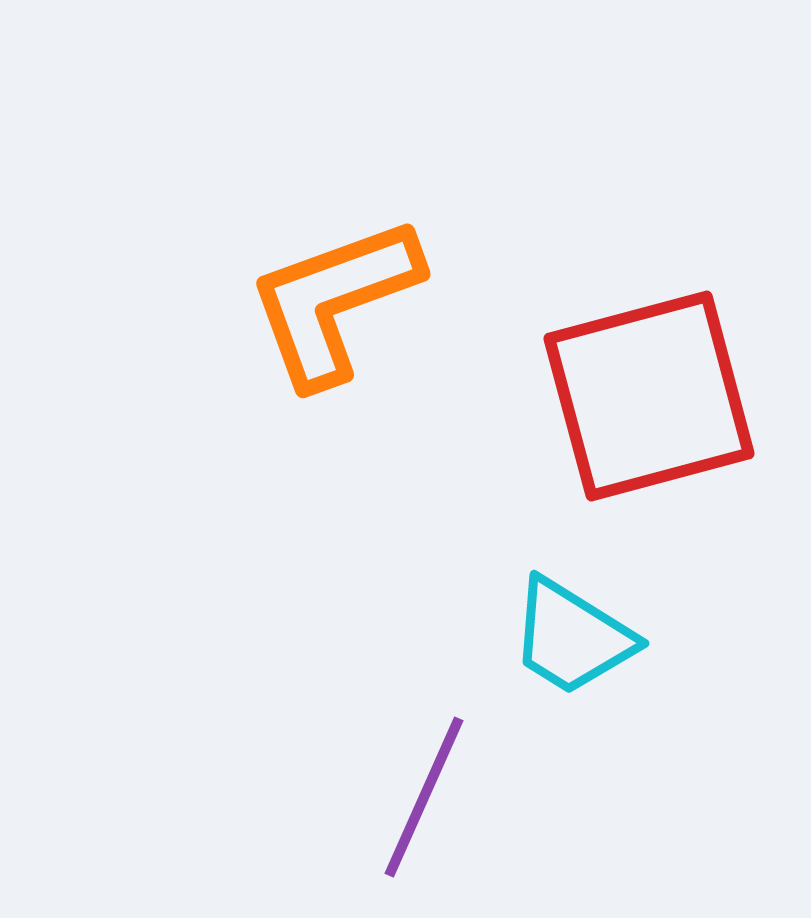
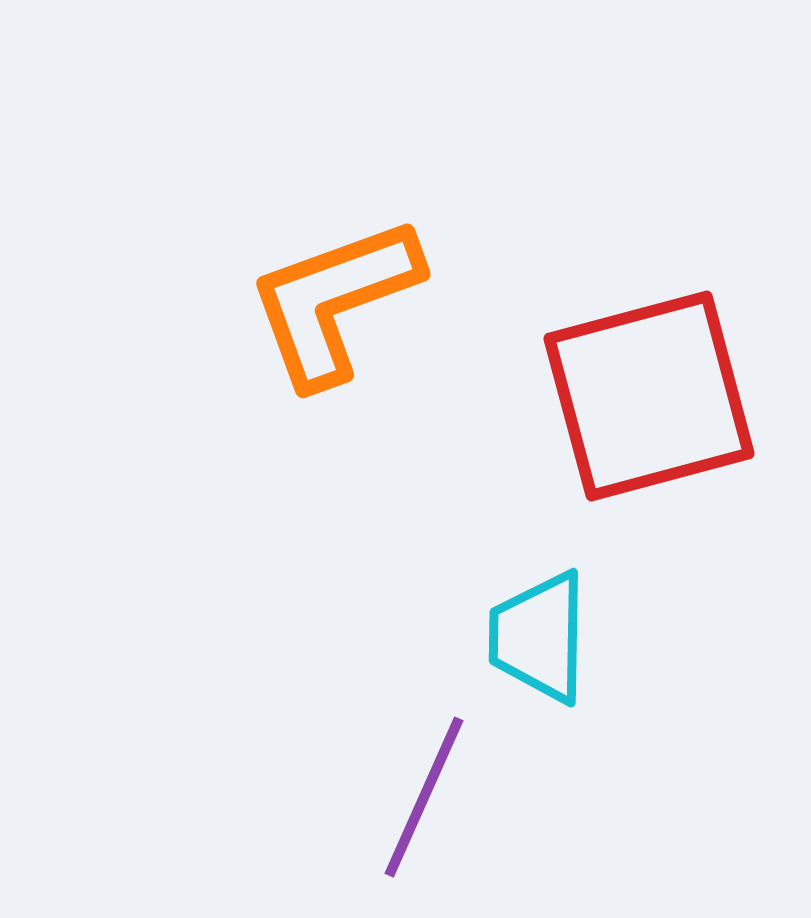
cyan trapezoid: moved 33 px left; rotated 59 degrees clockwise
